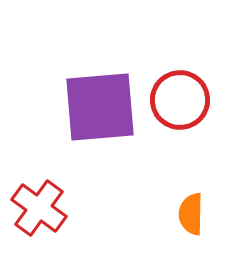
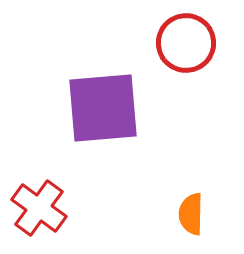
red circle: moved 6 px right, 57 px up
purple square: moved 3 px right, 1 px down
